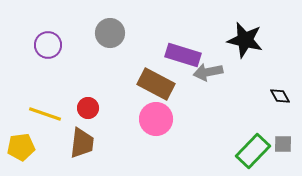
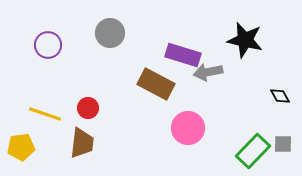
pink circle: moved 32 px right, 9 px down
